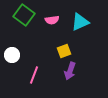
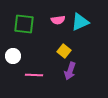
green square: moved 9 px down; rotated 30 degrees counterclockwise
pink semicircle: moved 6 px right
yellow square: rotated 32 degrees counterclockwise
white circle: moved 1 px right, 1 px down
pink line: rotated 72 degrees clockwise
